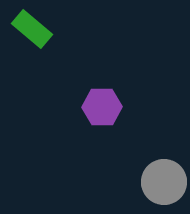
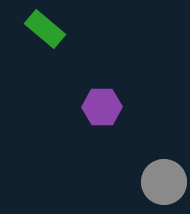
green rectangle: moved 13 px right
